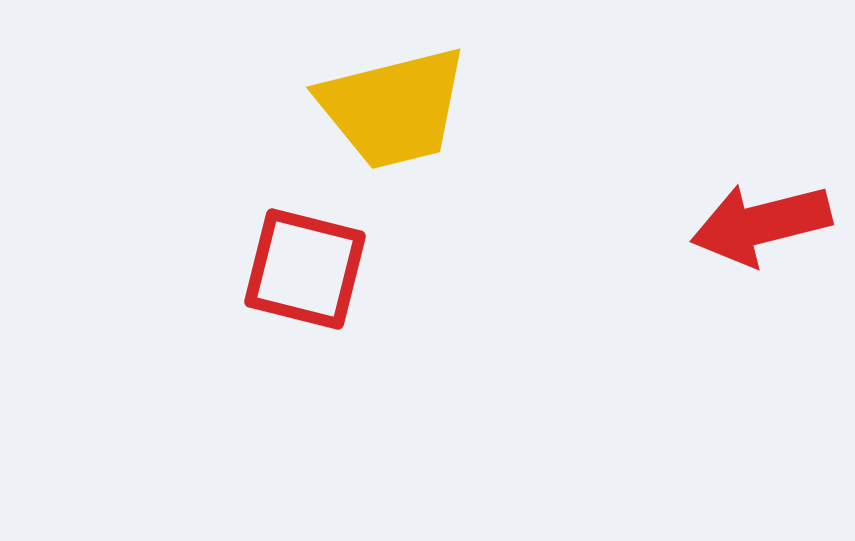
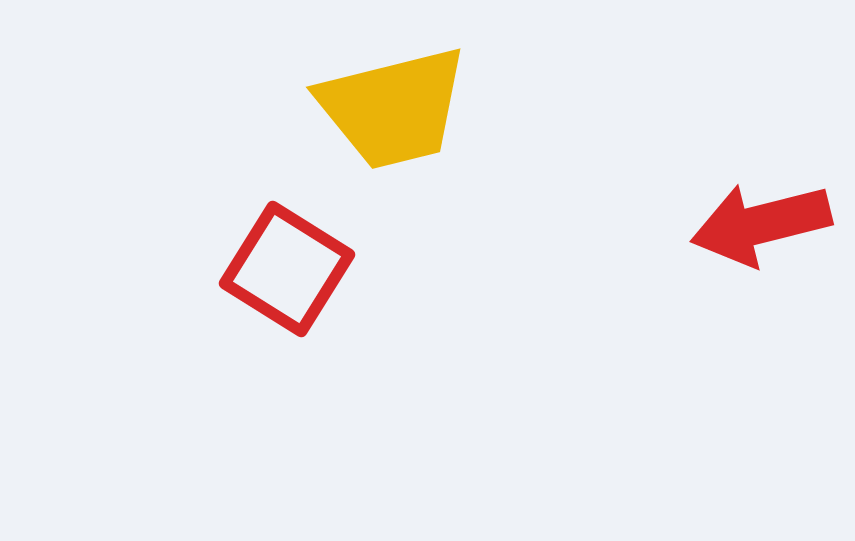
red square: moved 18 px left; rotated 18 degrees clockwise
